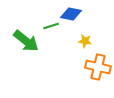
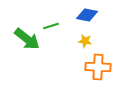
blue diamond: moved 16 px right, 1 px down
green arrow: moved 1 px right, 2 px up
orange cross: rotated 10 degrees counterclockwise
